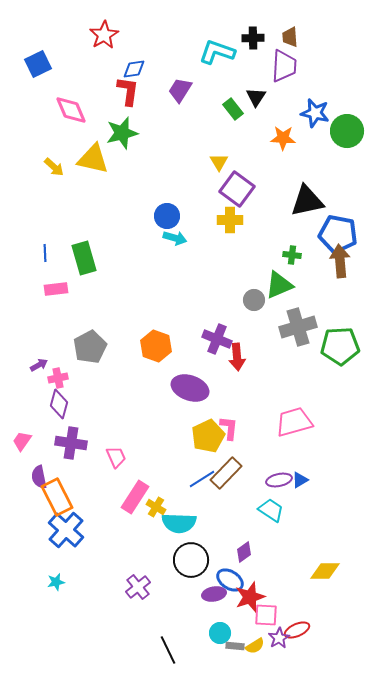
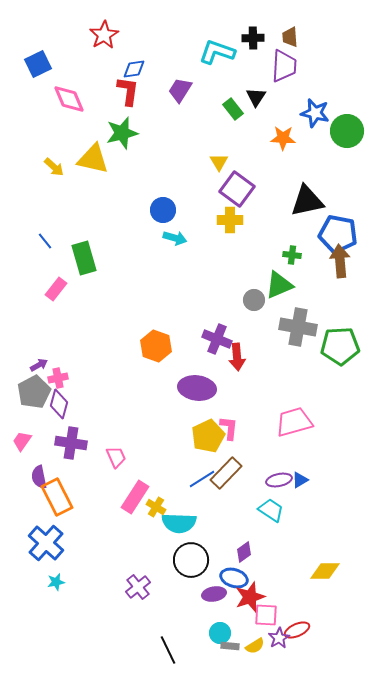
pink diamond at (71, 110): moved 2 px left, 11 px up
blue circle at (167, 216): moved 4 px left, 6 px up
blue line at (45, 253): moved 12 px up; rotated 36 degrees counterclockwise
pink rectangle at (56, 289): rotated 45 degrees counterclockwise
gray cross at (298, 327): rotated 27 degrees clockwise
gray pentagon at (90, 347): moved 56 px left, 45 px down
purple ellipse at (190, 388): moved 7 px right; rotated 12 degrees counterclockwise
blue cross at (66, 530): moved 20 px left, 13 px down
blue ellipse at (230, 580): moved 4 px right, 2 px up; rotated 16 degrees counterclockwise
gray rectangle at (235, 646): moved 5 px left
